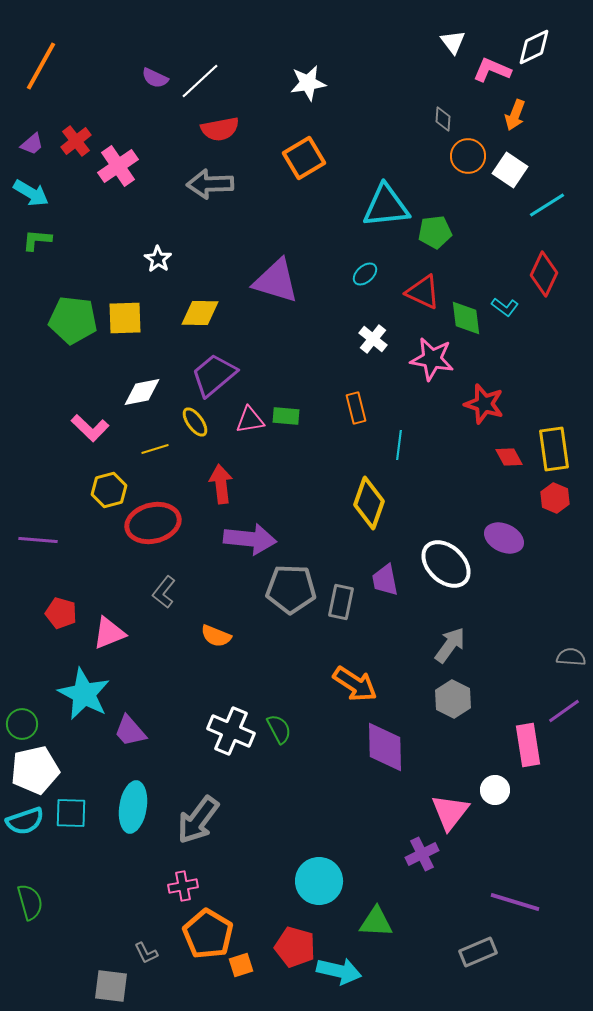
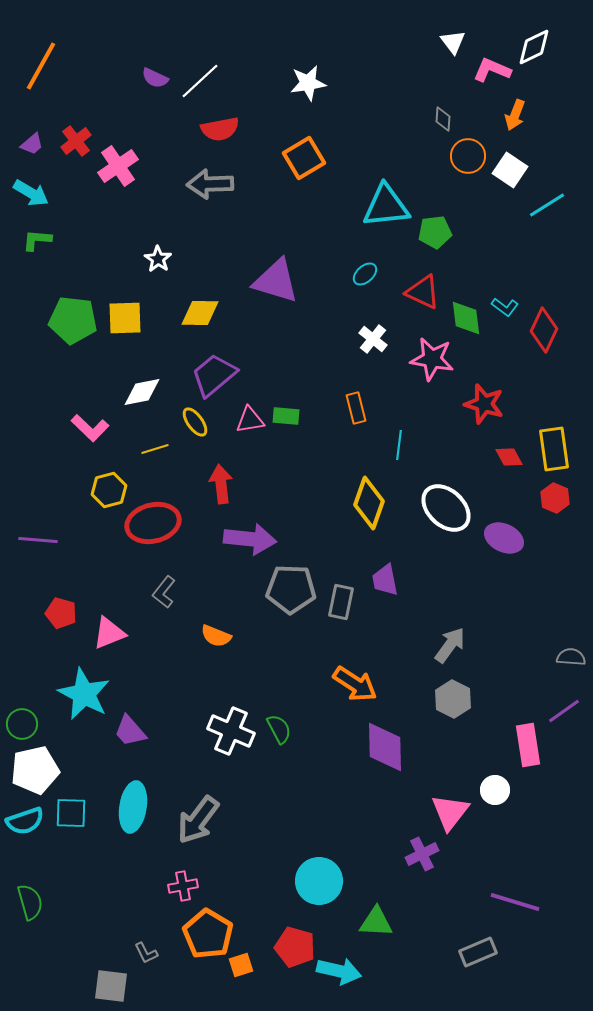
red diamond at (544, 274): moved 56 px down
white ellipse at (446, 564): moved 56 px up
